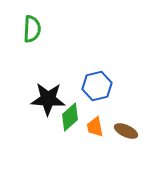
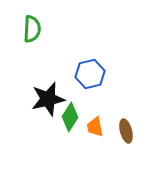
blue hexagon: moved 7 px left, 12 px up
black star: rotated 16 degrees counterclockwise
green diamond: rotated 16 degrees counterclockwise
brown ellipse: rotated 50 degrees clockwise
